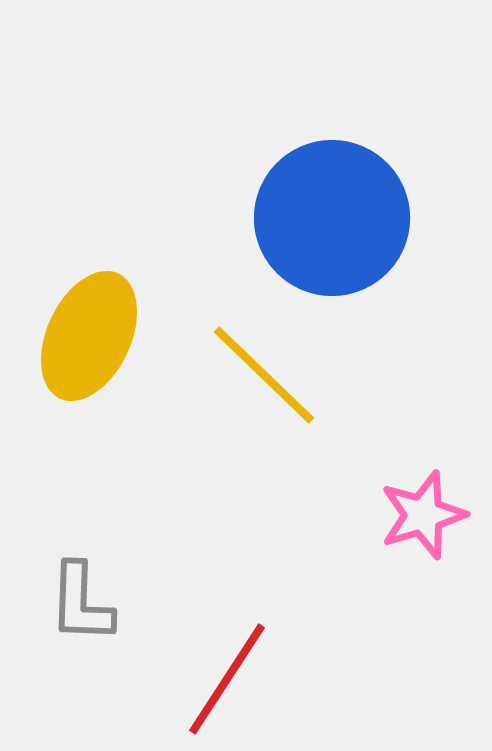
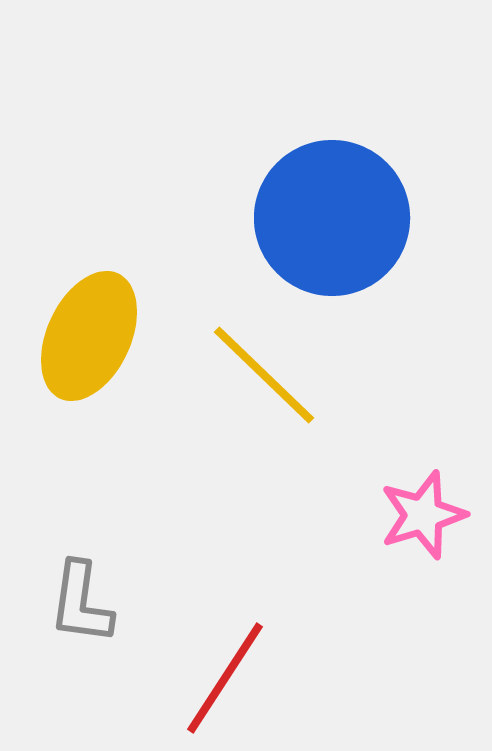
gray L-shape: rotated 6 degrees clockwise
red line: moved 2 px left, 1 px up
